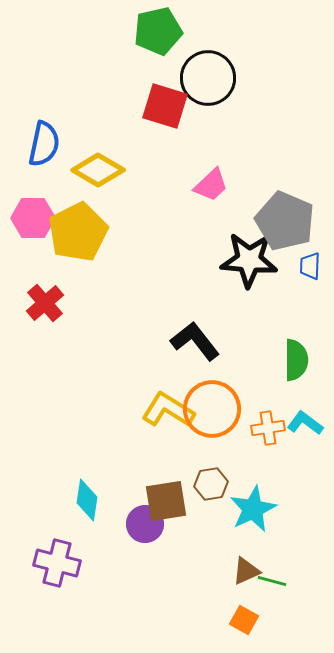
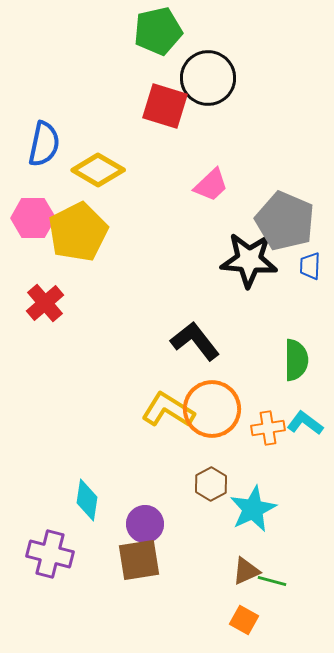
brown hexagon: rotated 20 degrees counterclockwise
brown square: moved 27 px left, 59 px down
purple cross: moved 7 px left, 9 px up
